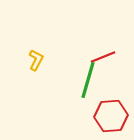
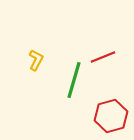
green line: moved 14 px left
red hexagon: rotated 12 degrees counterclockwise
